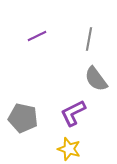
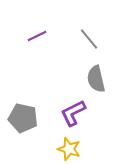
gray line: rotated 50 degrees counterclockwise
gray semicircle: rotated 24 degrees clockwise
